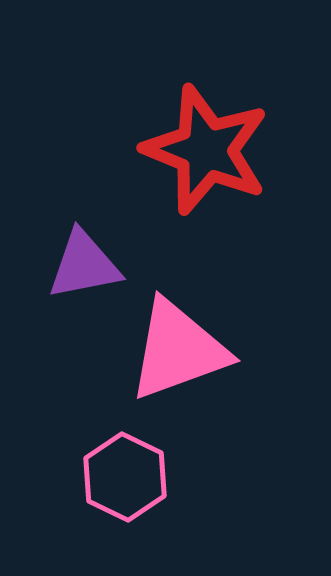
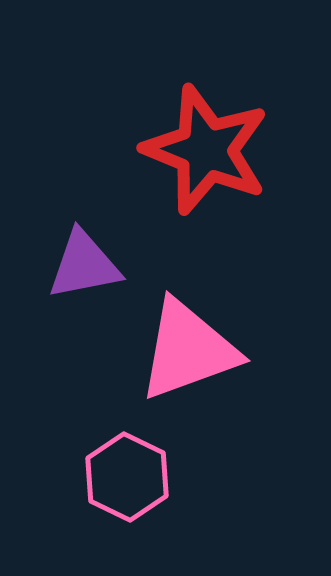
pink triangle: moved 10 px right
pink hexagon: moved 2 px right
